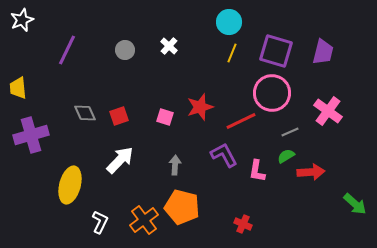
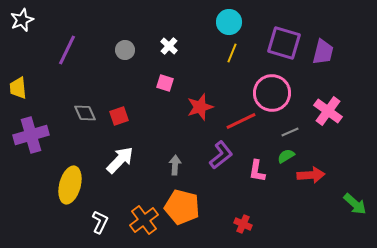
purple square: moved 8 px right, 8 px up
pink square: moved 34 px up
purple L-shape: moved 3 px left; rotated 80 degrees clockwise
red arrow: moved 3 px down
